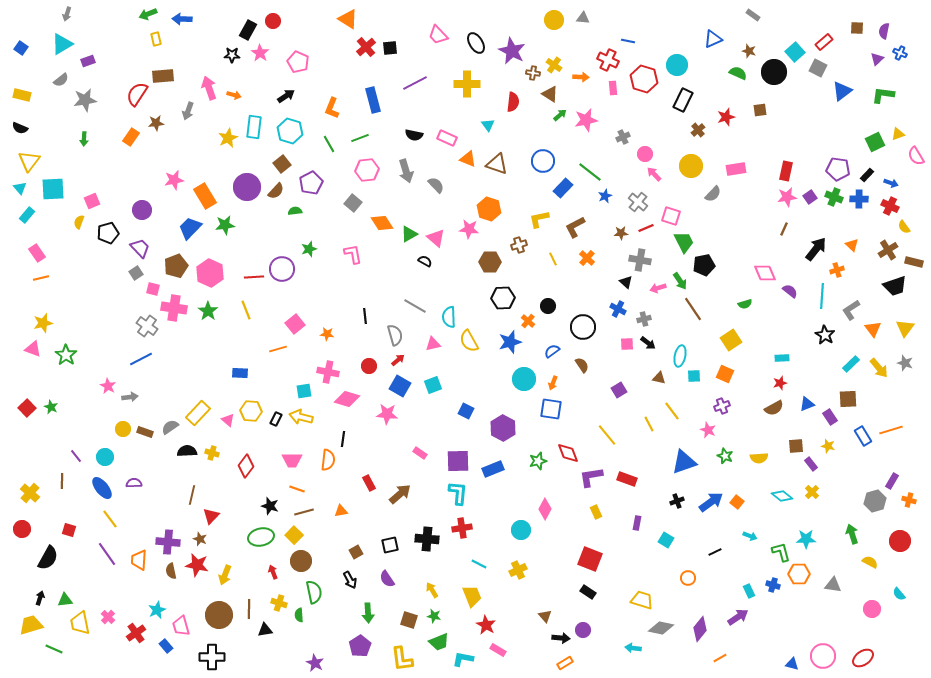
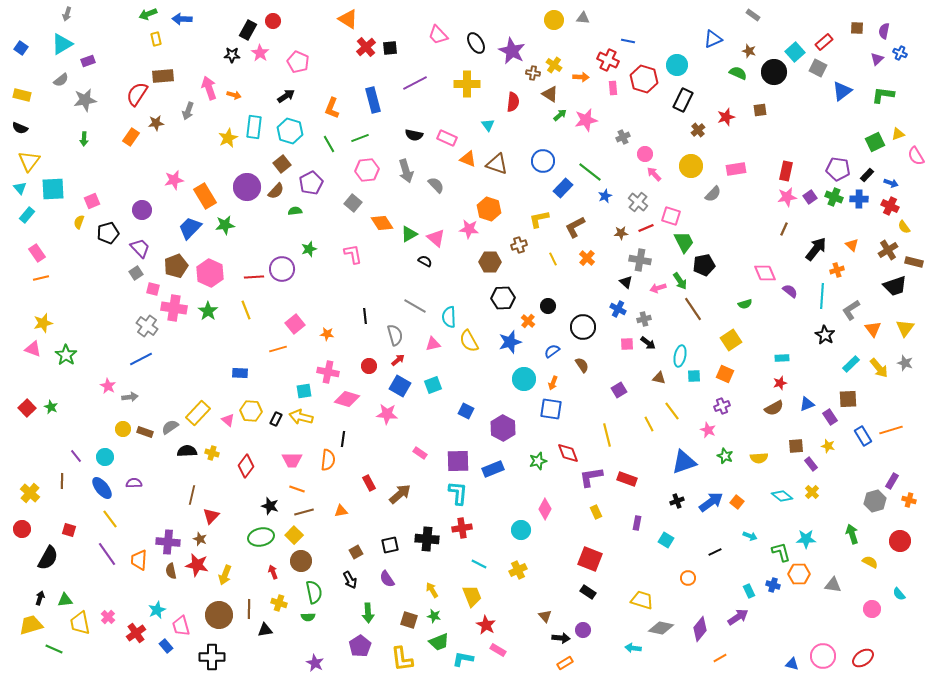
yellow line at (607, 435): rotated 25 degrees clockwise
green semicircle at (299, 615): moved 9 px right, 2 px down; rotated 88 degrees counterclockwise
